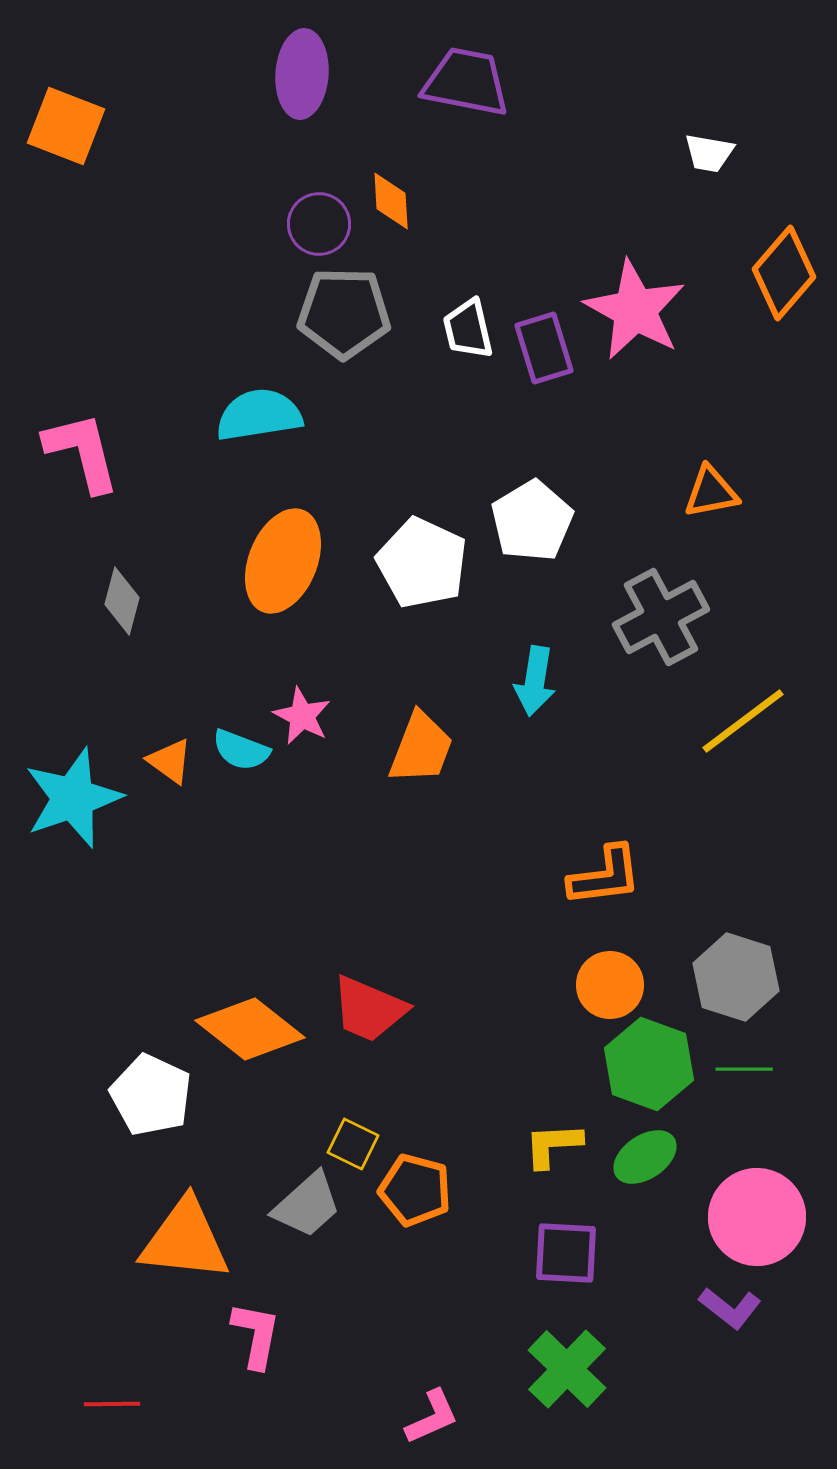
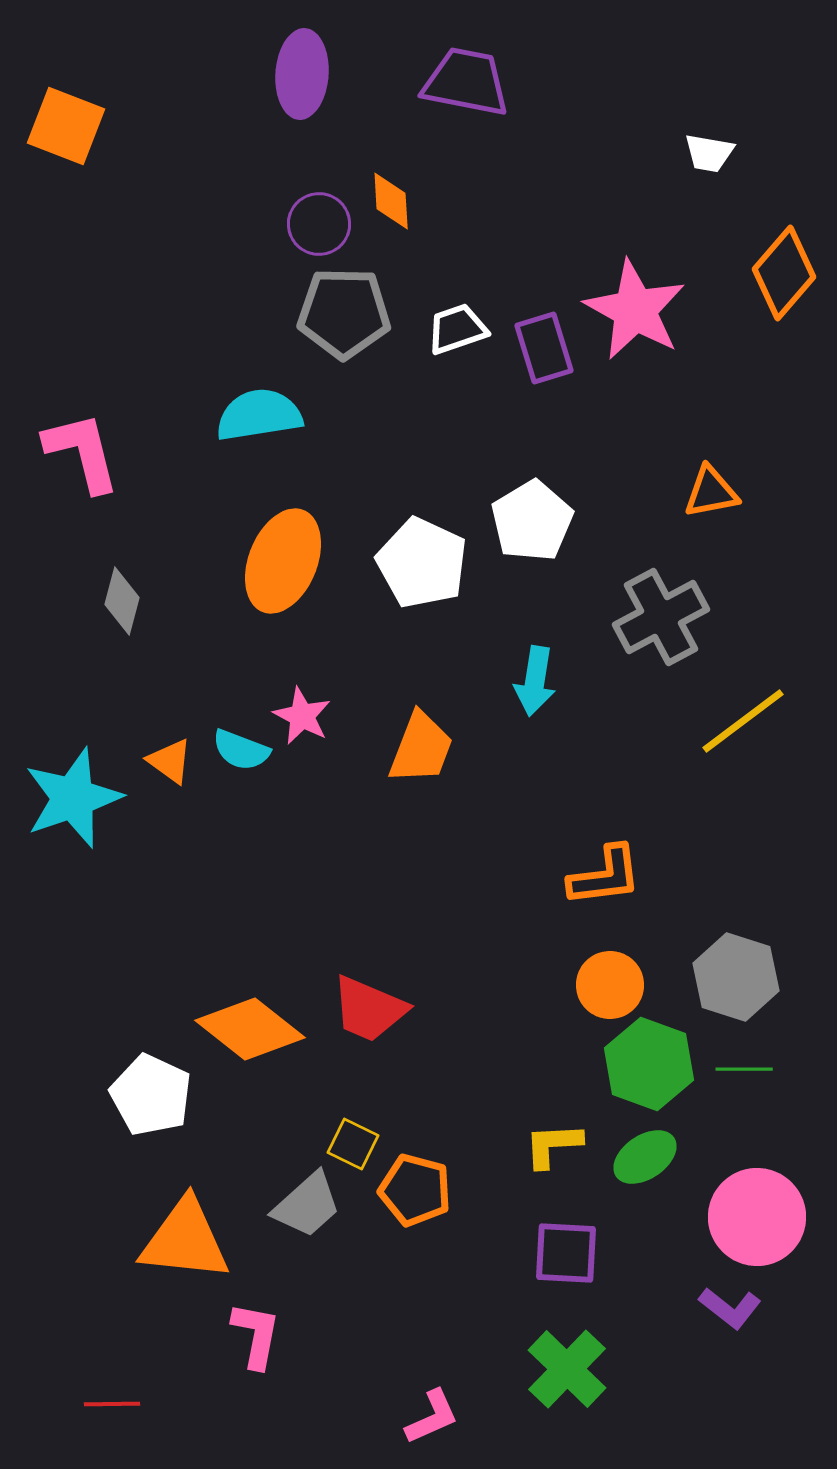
white trapezoid at (468, 329): moved 11 px left; rotated 84 degrees clockwise
